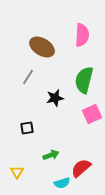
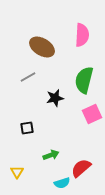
gray line: rotated 28 degrees clockwise
